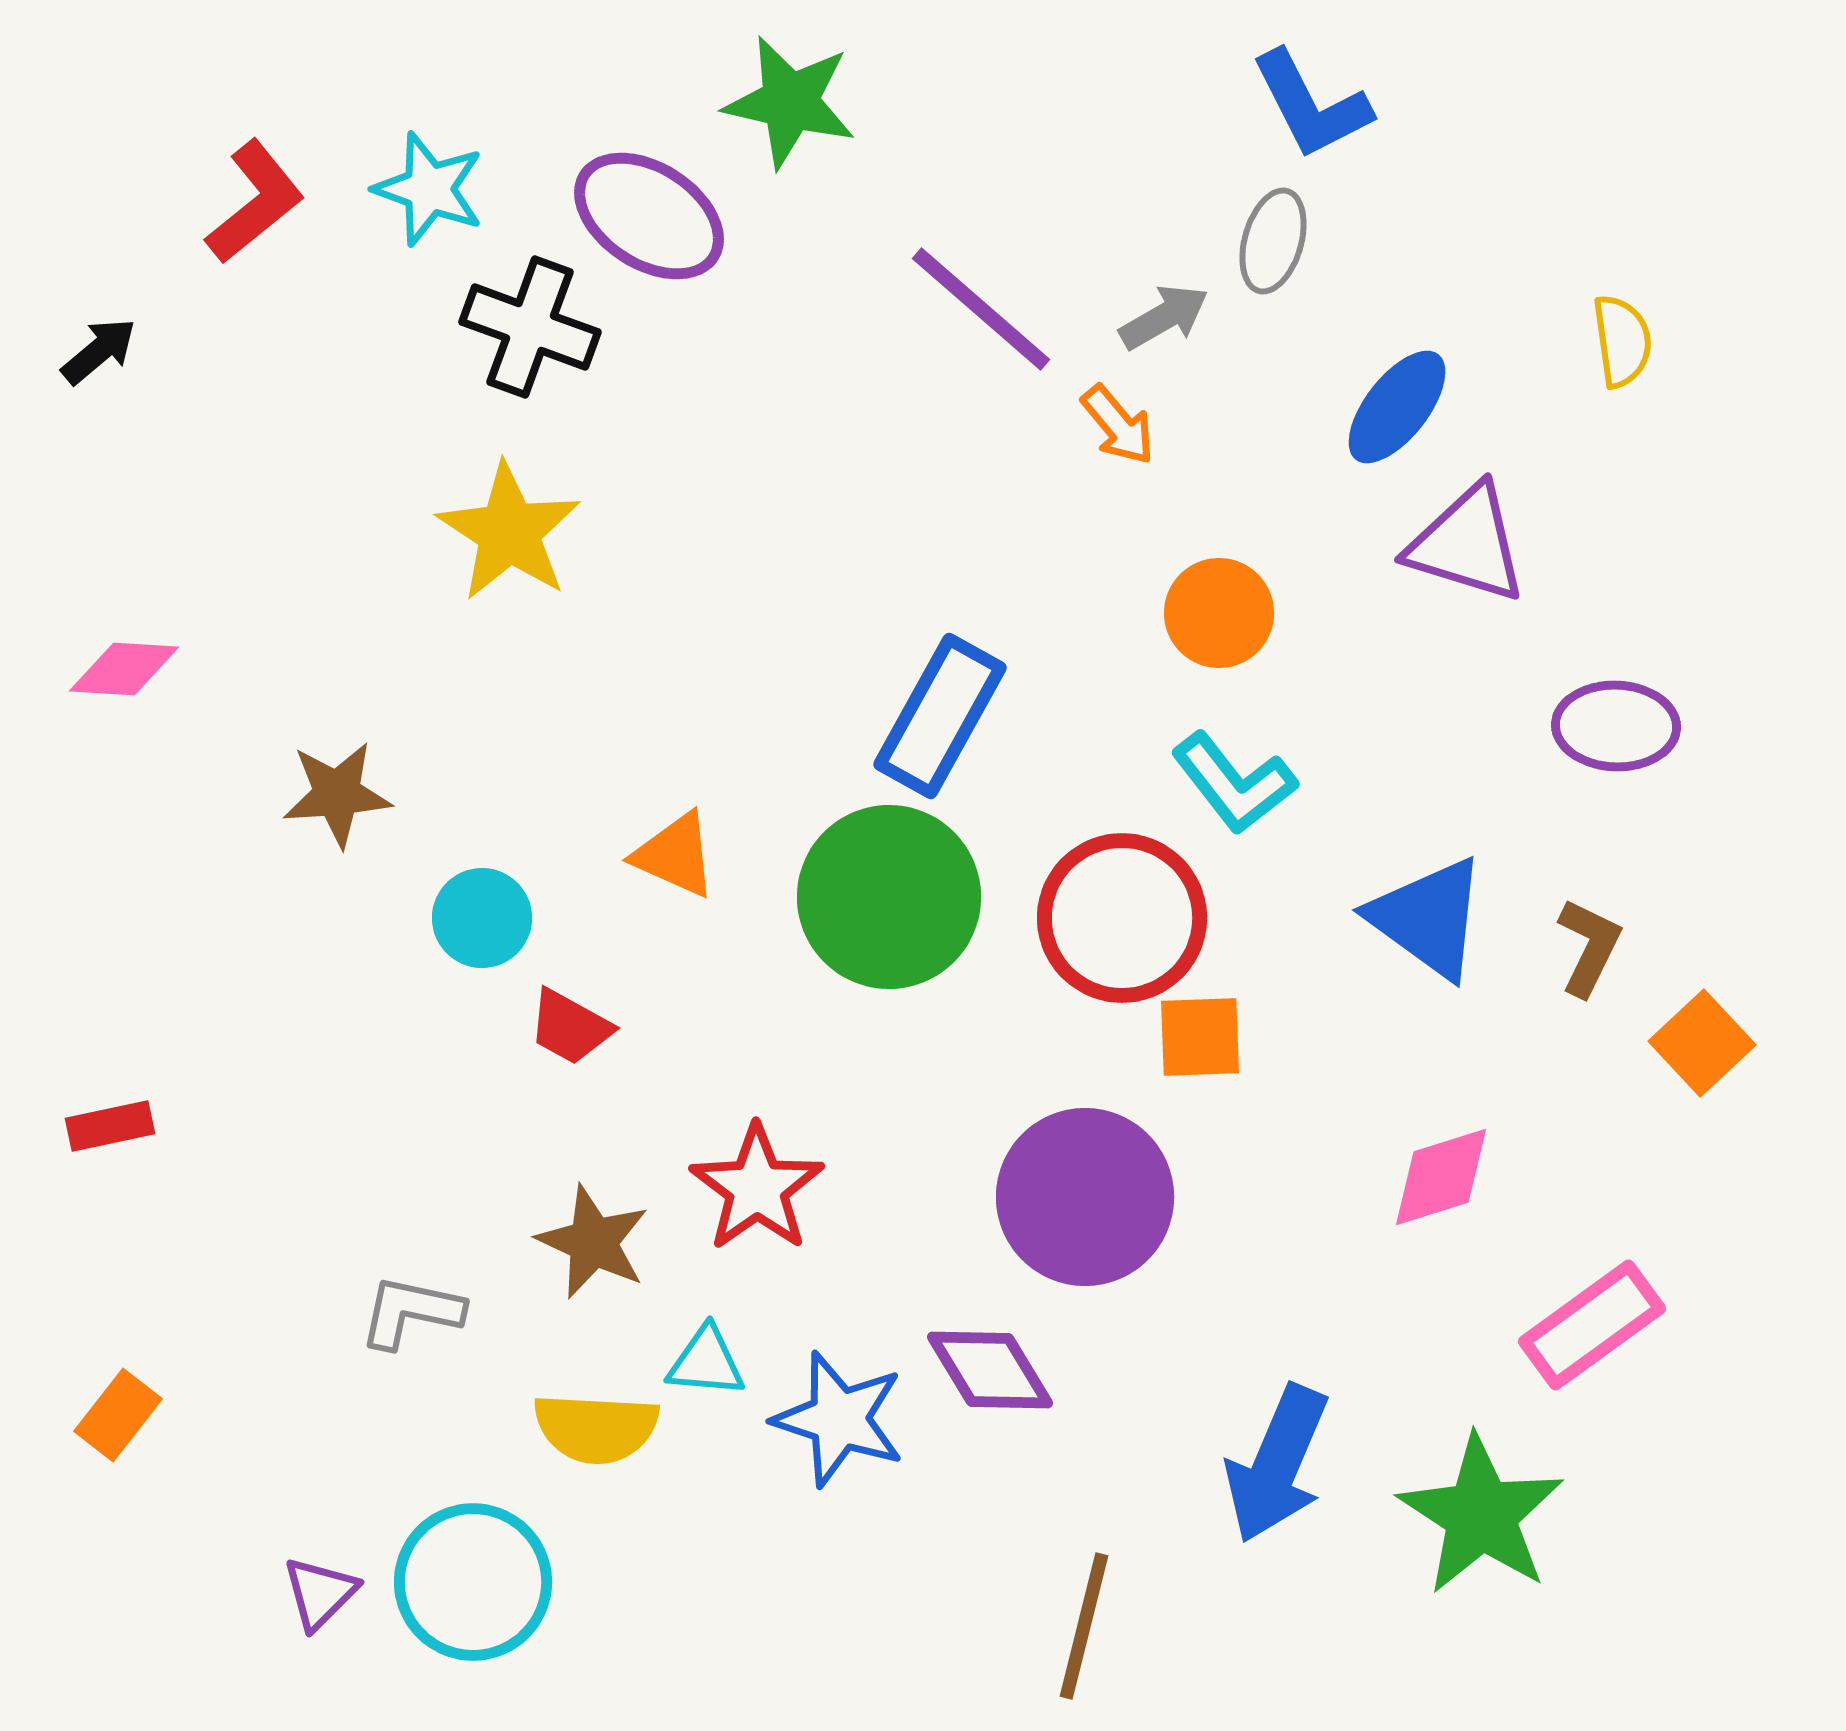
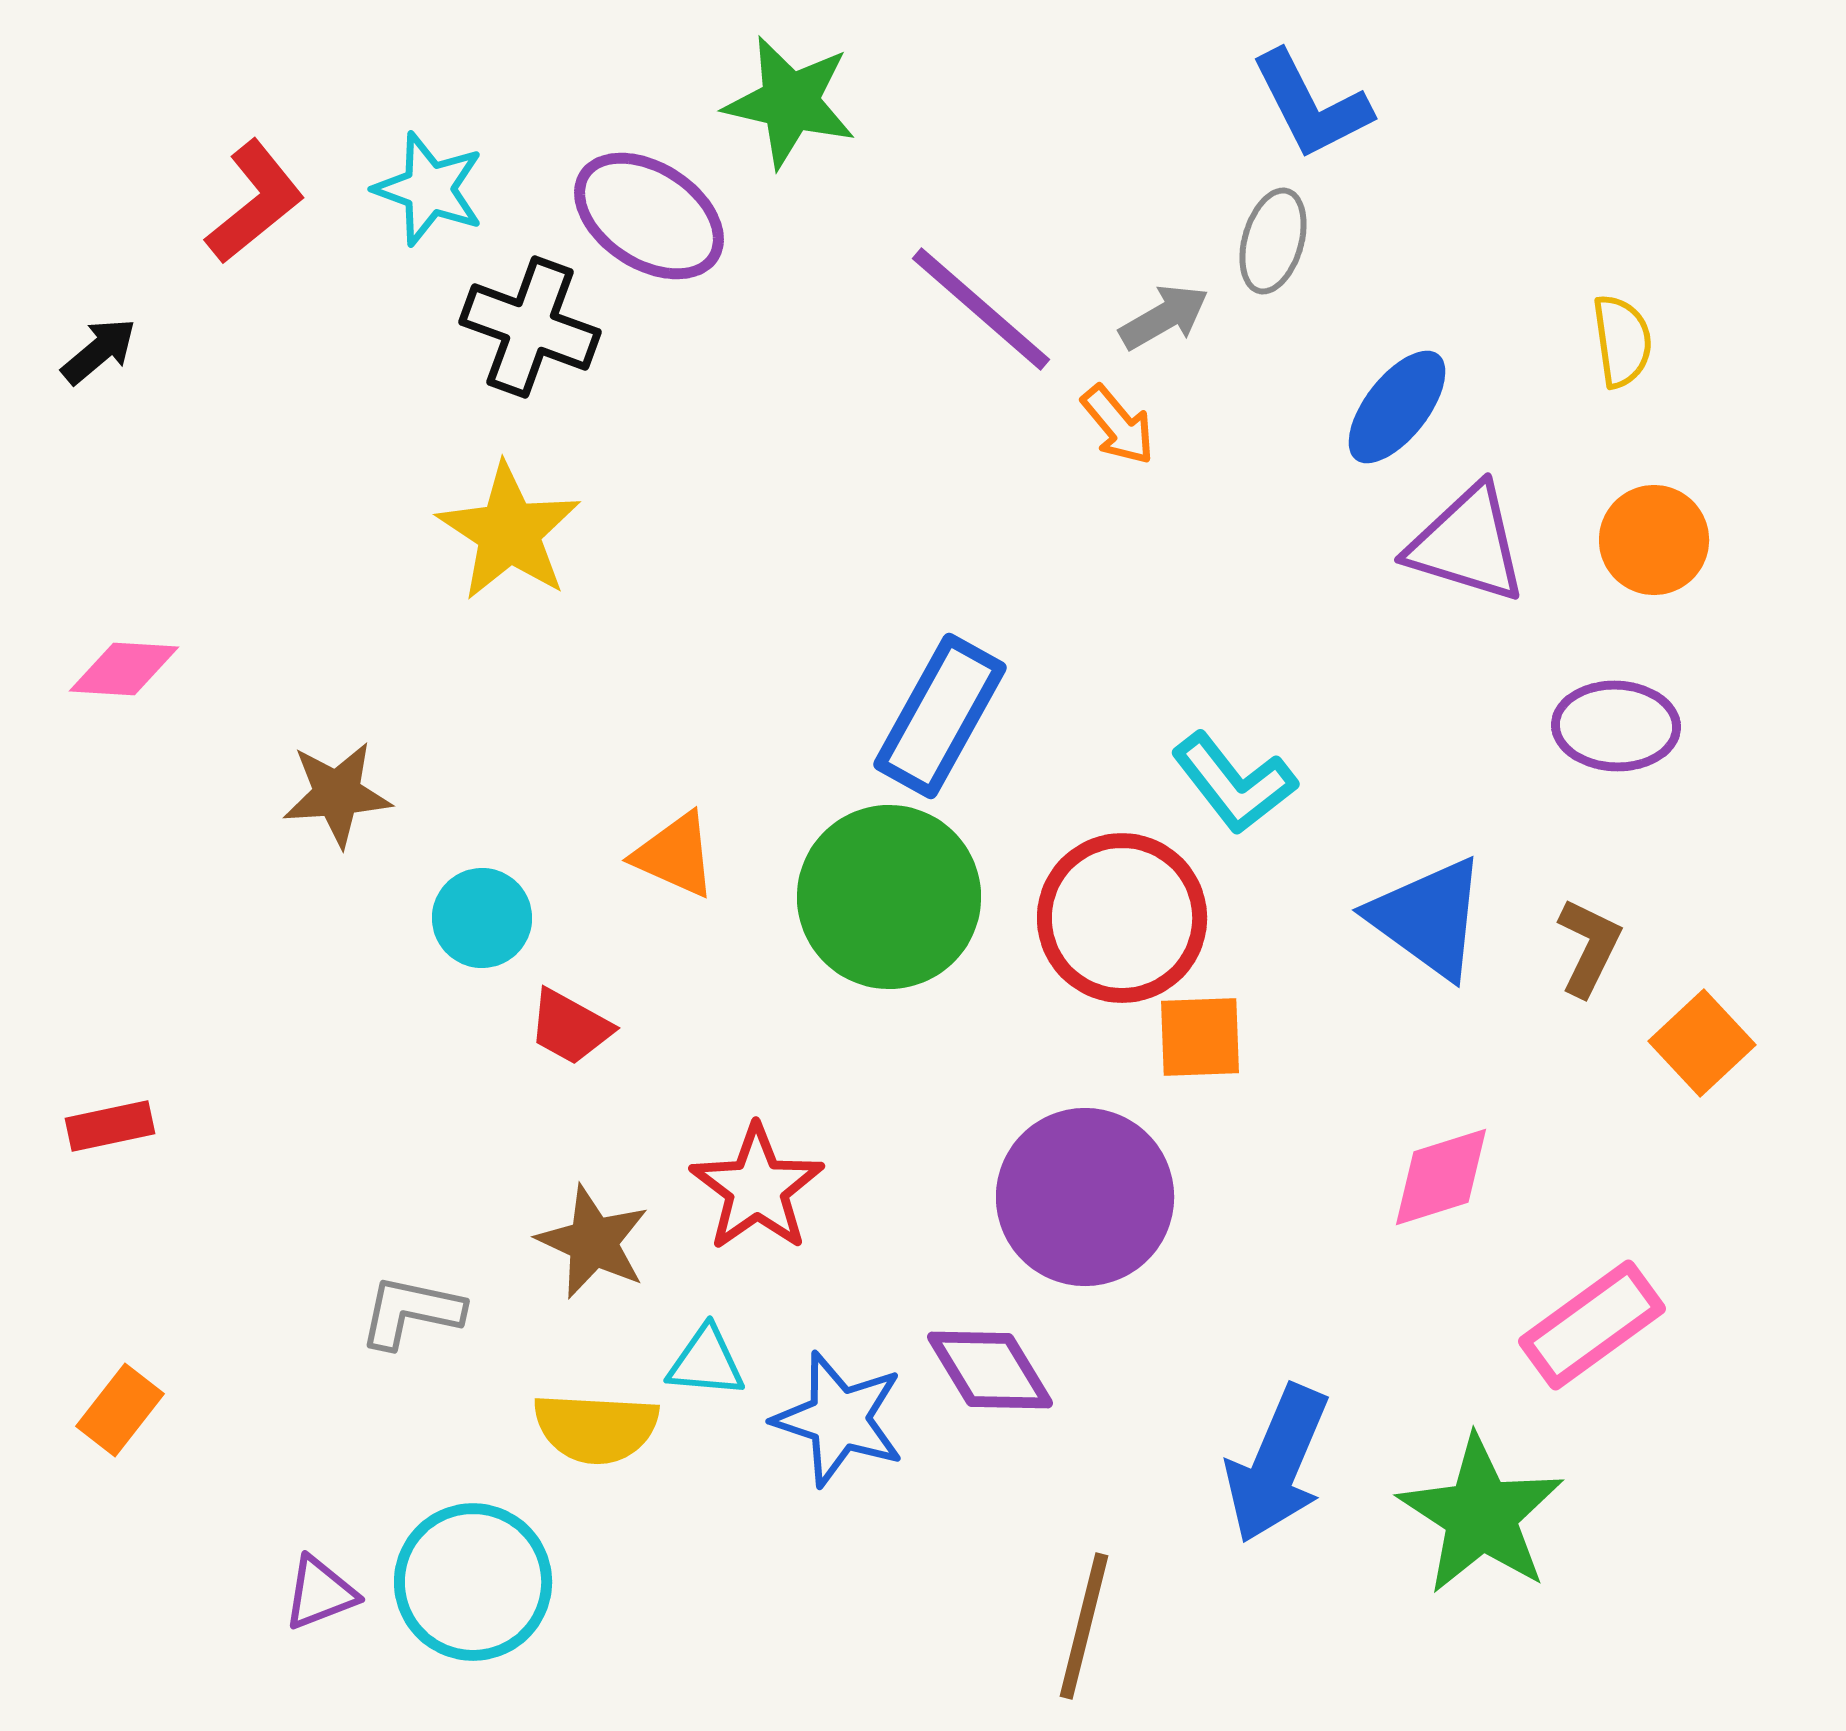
orange circle at (1219, 613): moved 435 px right, 73 px up
orange rectangle at (118, 1415): moved 2 px right, 5 px up
purple triangle at (320, 1593): rotated 24 degrees clockwise
